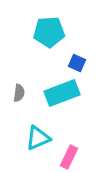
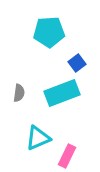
blue square: rotated 30 degrees clockwise
pink rectangle: moved 2 px left, 1 px up
